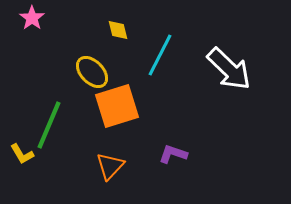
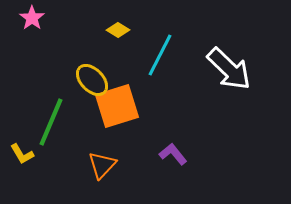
yellow diamond: rotated 45 degrees counterclockwise
yellow ellipse: moved 8 px down
green line: moved 2 px right, 3 px up
purple L-shape: rotated 32 degrees clockwise
orange triangle: moved 8 px left, 1 px up
